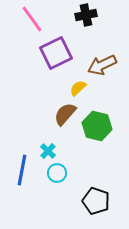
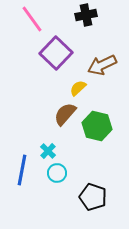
purple square: rotated 20 degrees counterclockwise
black pentagon: moved 3 px left, 4 px up
